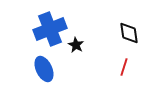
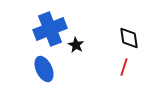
black diamond: moved 5 px down
